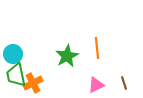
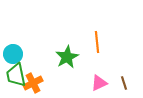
orange line: moved 6 px up
green star: moved 1 px down
pink triangle: moved 3 px right, 2 px up
